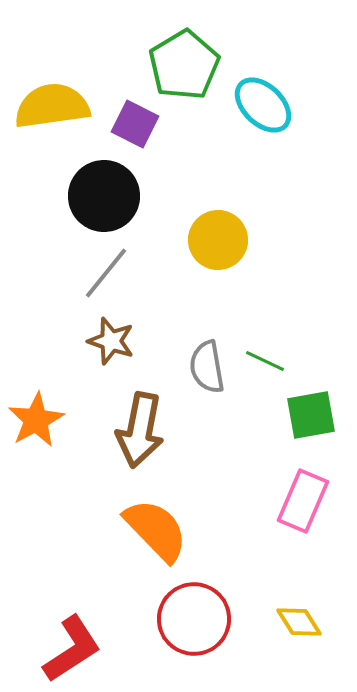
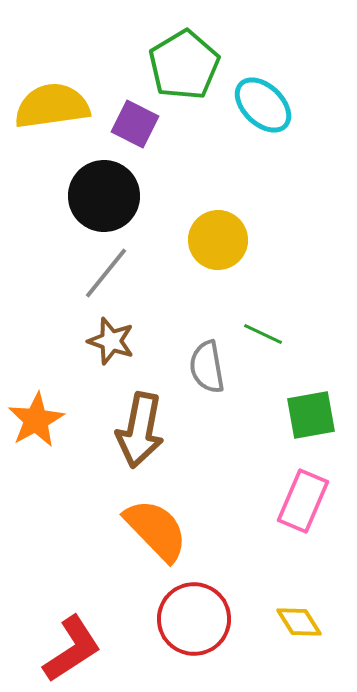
green line: moved 2 px left, 27 px up
